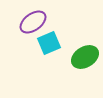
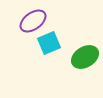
purple ellipse: moved 1 px up
